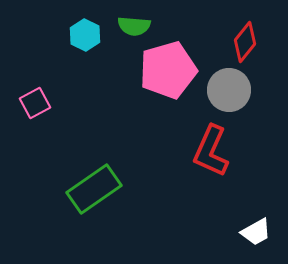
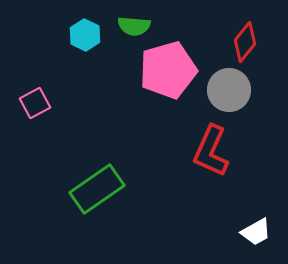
green rectangle: moved 3 px right
